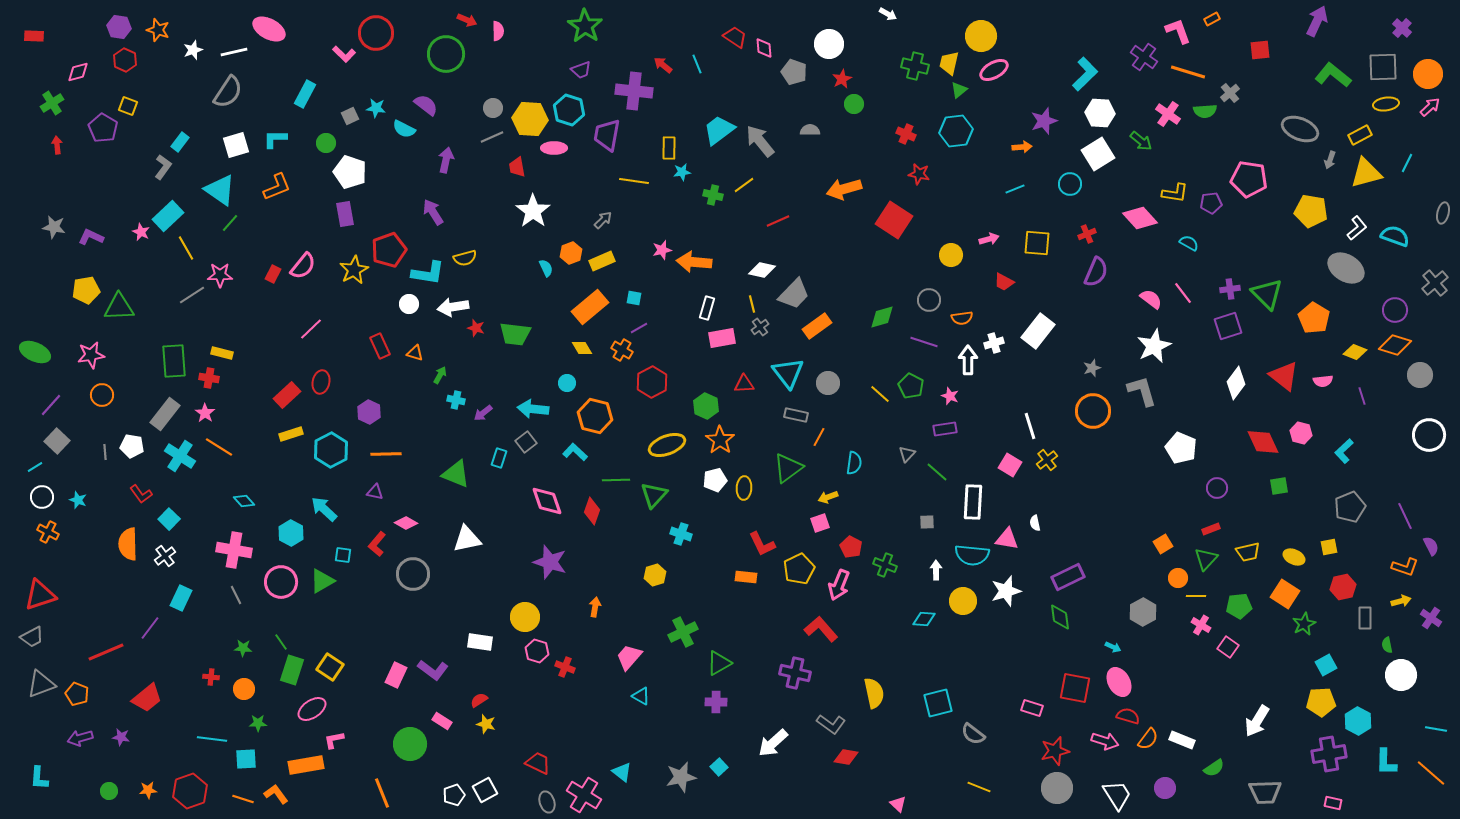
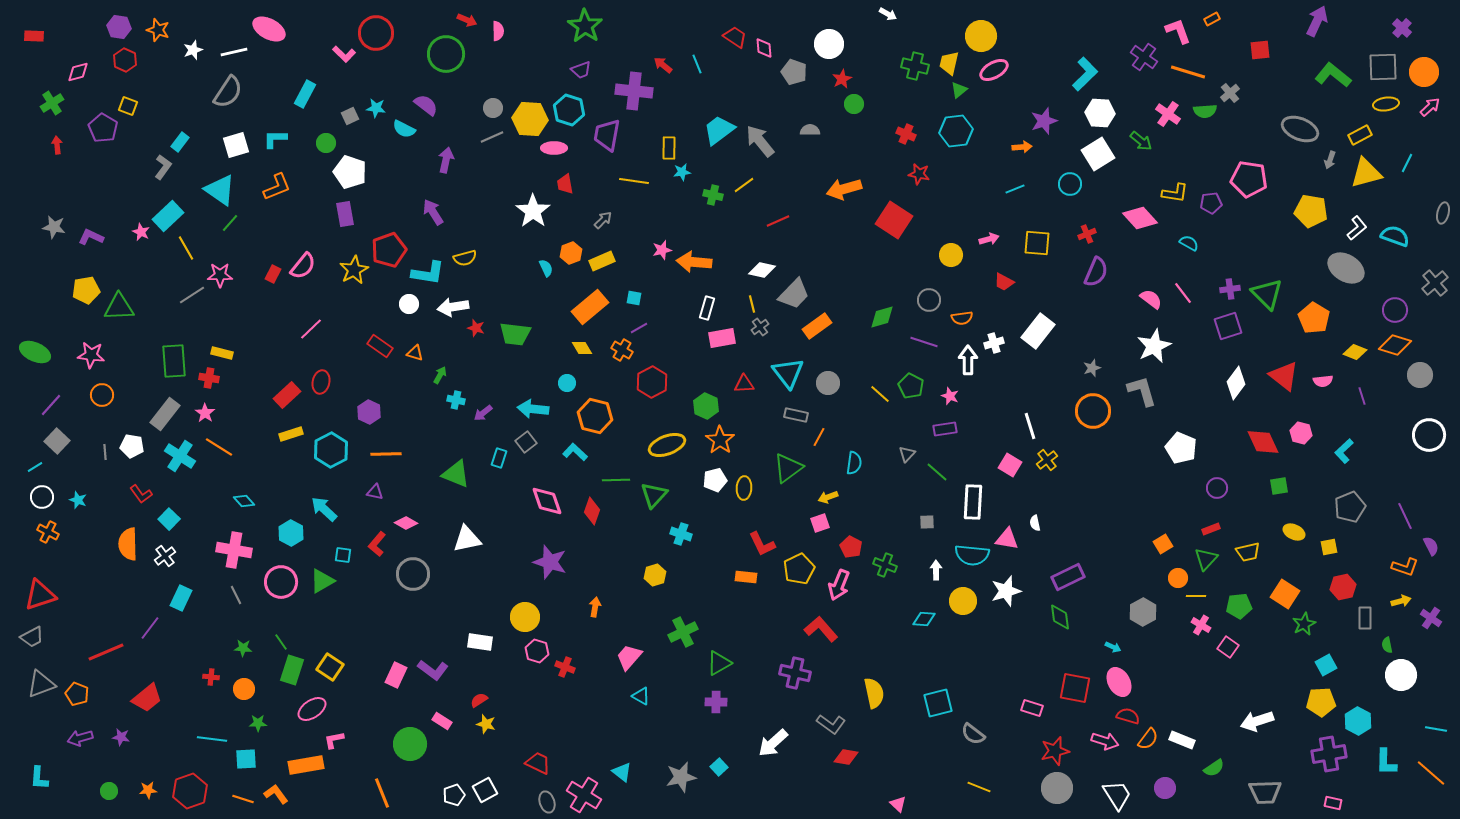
orange circle at (1428, 74): moved 4 px left, 2 px up
red trapezoid at (517, 167): moved 48 px right, 17 px down
red rectangle at (380, 346): rotated 30 degrees counterclockwise
pink star at (91, 355): rotated 16 degrees clockwise
yellow ellipse at (1294, 557): moved 25 px up
white arrow at (1257, 721): rotated 40 degrees clockwise
